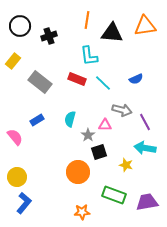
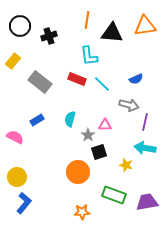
cyan line: moved 1 px left, 1 px down
gray arrow: moved 7 px right, 5 px up
purple line: rotated 42 degrees clockwise
pink semicircle: rotated 24 degrees counterclockwise
